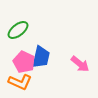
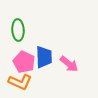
green ellipse: rotated 55 degrees counterclockwise
blue trapezoid: moved 3 px right; rotated 15 degrees counterclockwise
pink arrow: moved 11 px left
